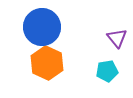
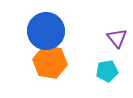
blue circle: moved 4 px right, 4 px down
orange hexagon: moved 3 px right, 1 px up; rotated 16 degrees counterclockwise
